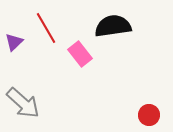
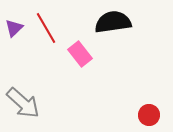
black semicircle: moved 4 px up
purple triangle: moved 14 px up
